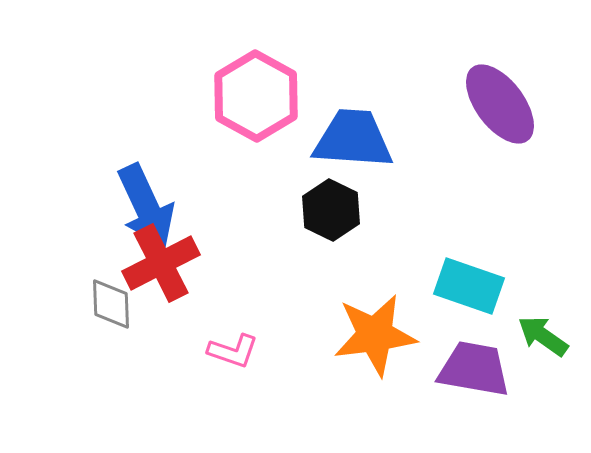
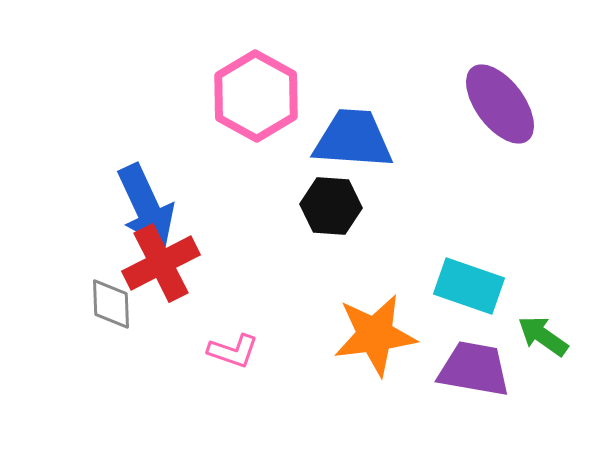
black hexagon: moved 4 px up; rotated 22 degrees counterclockwise
